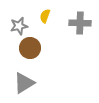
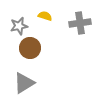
yellow semicircle: rotated 88 degrees clockwise
gray cross: rotated 10 degrees counterclockwise
